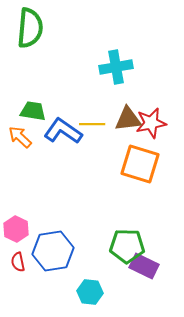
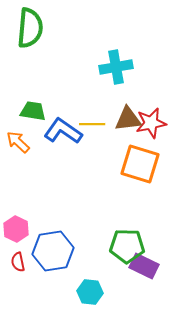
orange arrow: moved 2 px left, 5 px down
